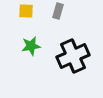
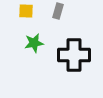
green star: moved 3 px right, 3 px up
black cross: moved 1 px right, 1 px up; rotated 24 degrees clockwise
